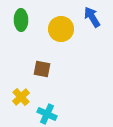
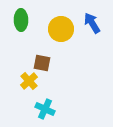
blue arrow: moved 6 px down
brown square: moved 6 px up
yellow cross: moved 8 px right, 16 px up
cyan cross: moved 2 px left, 5 px up
